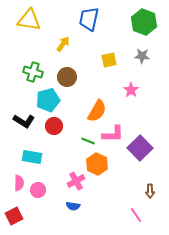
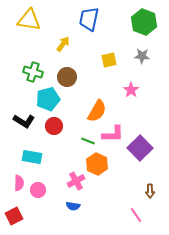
cyan pentagon: moved 1 px up
